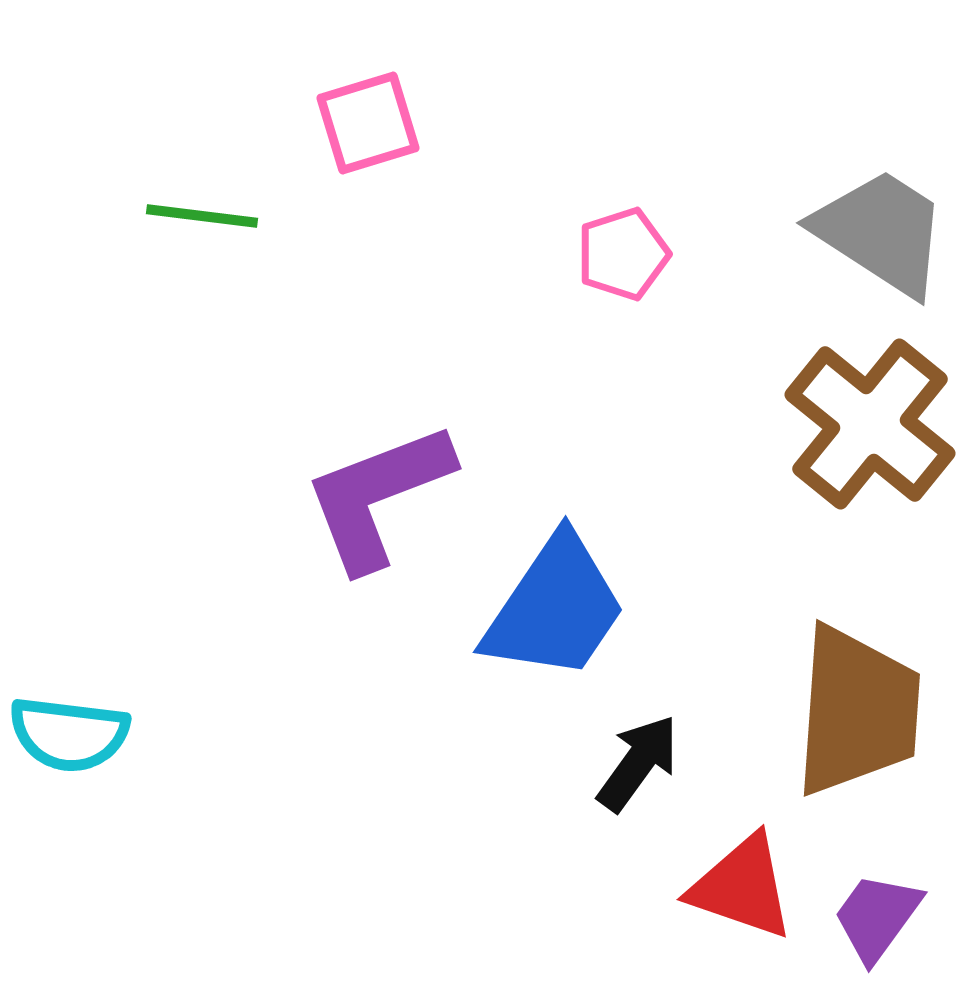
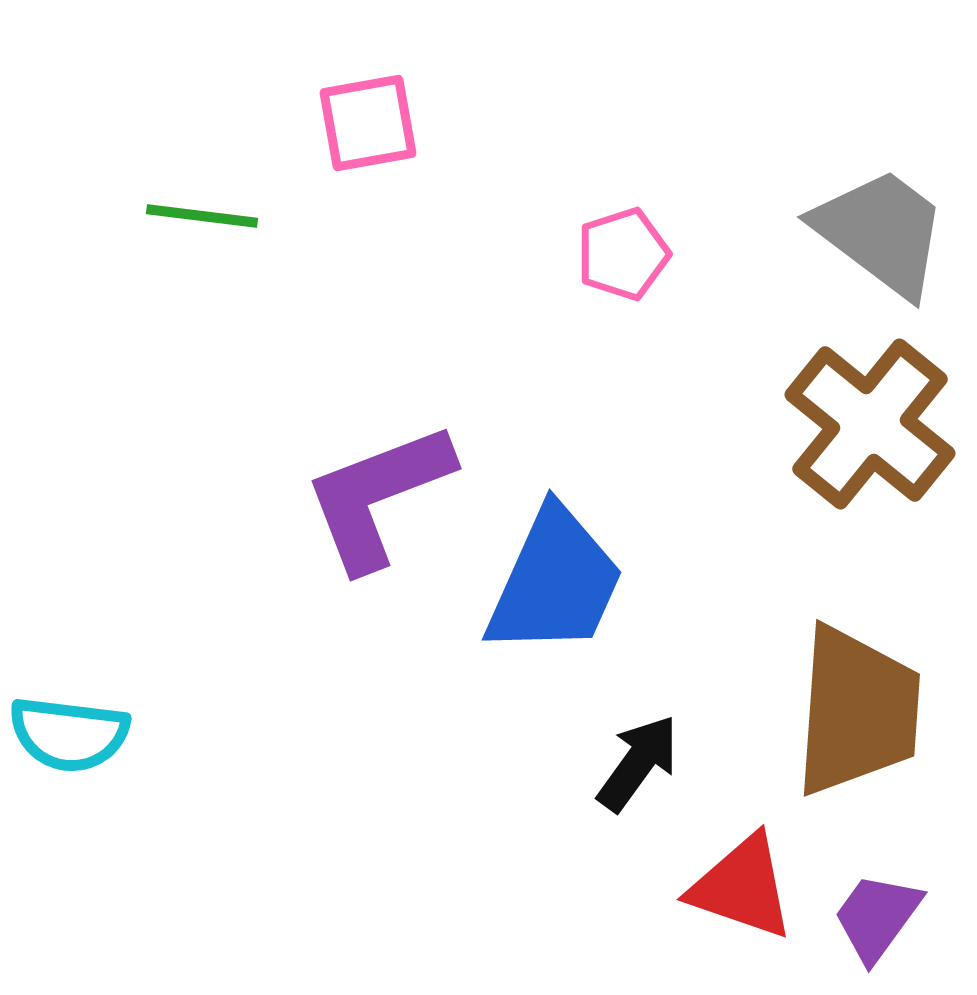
pink square: rotated 7 degrees clockwise
gray trapezoid: rotated 4 degrees clockwise
blue trapezoid: moved 26 px up; rotated 10 degrees counterclockwise
